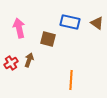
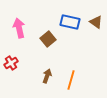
brown triangle: moved 1 px left, 1 px up
brown square: rotated 35 degrees clockwise
brown arrow: moved 18 px right, 16 px down
orange line: rotated 12 degrees clockwise
